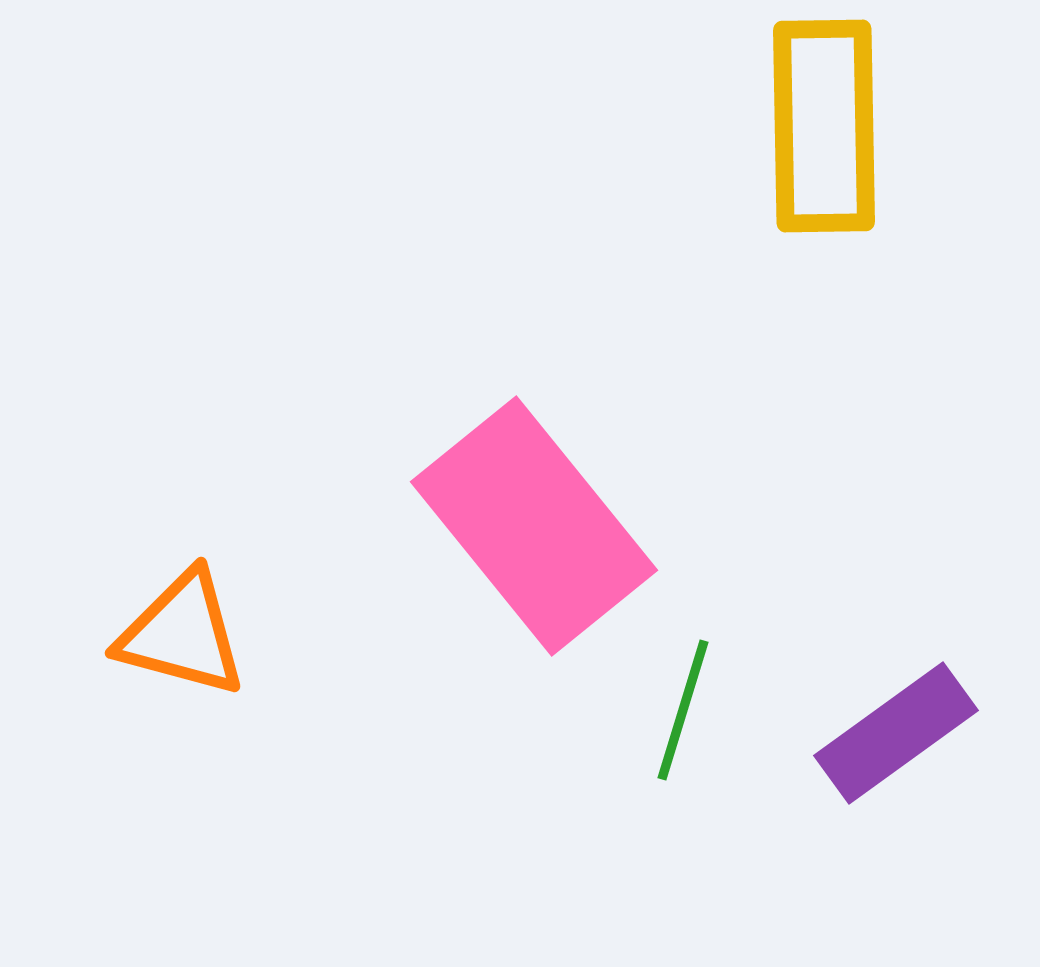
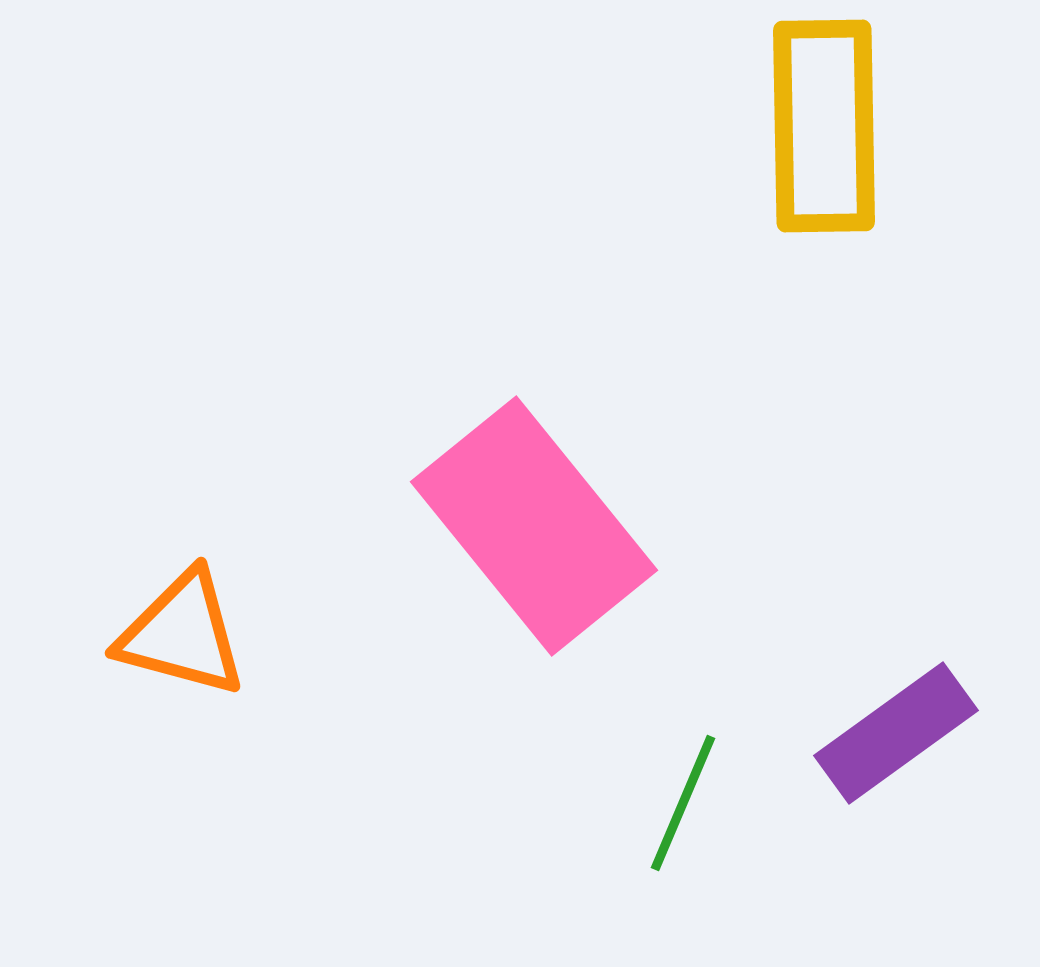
green line: moved 93 px down; rotated 6 degrees clockwise
